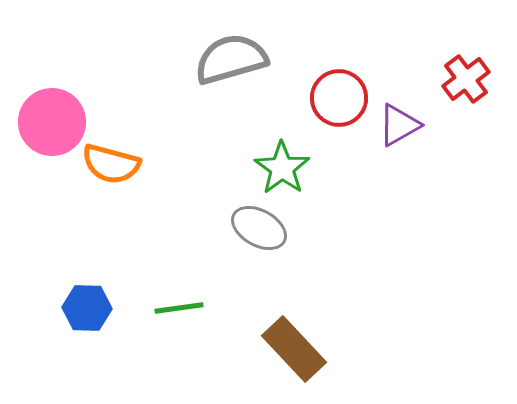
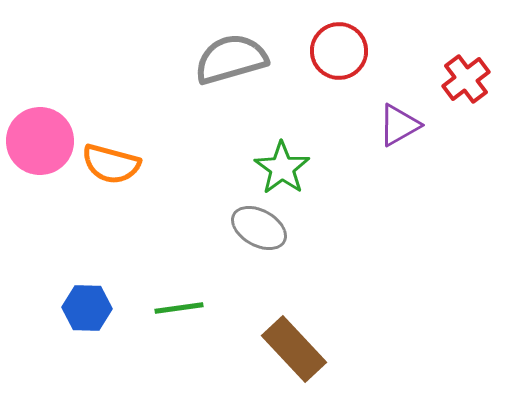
red circle: moved 47 px up
pink circle: moved 12 px left, 19 px down
